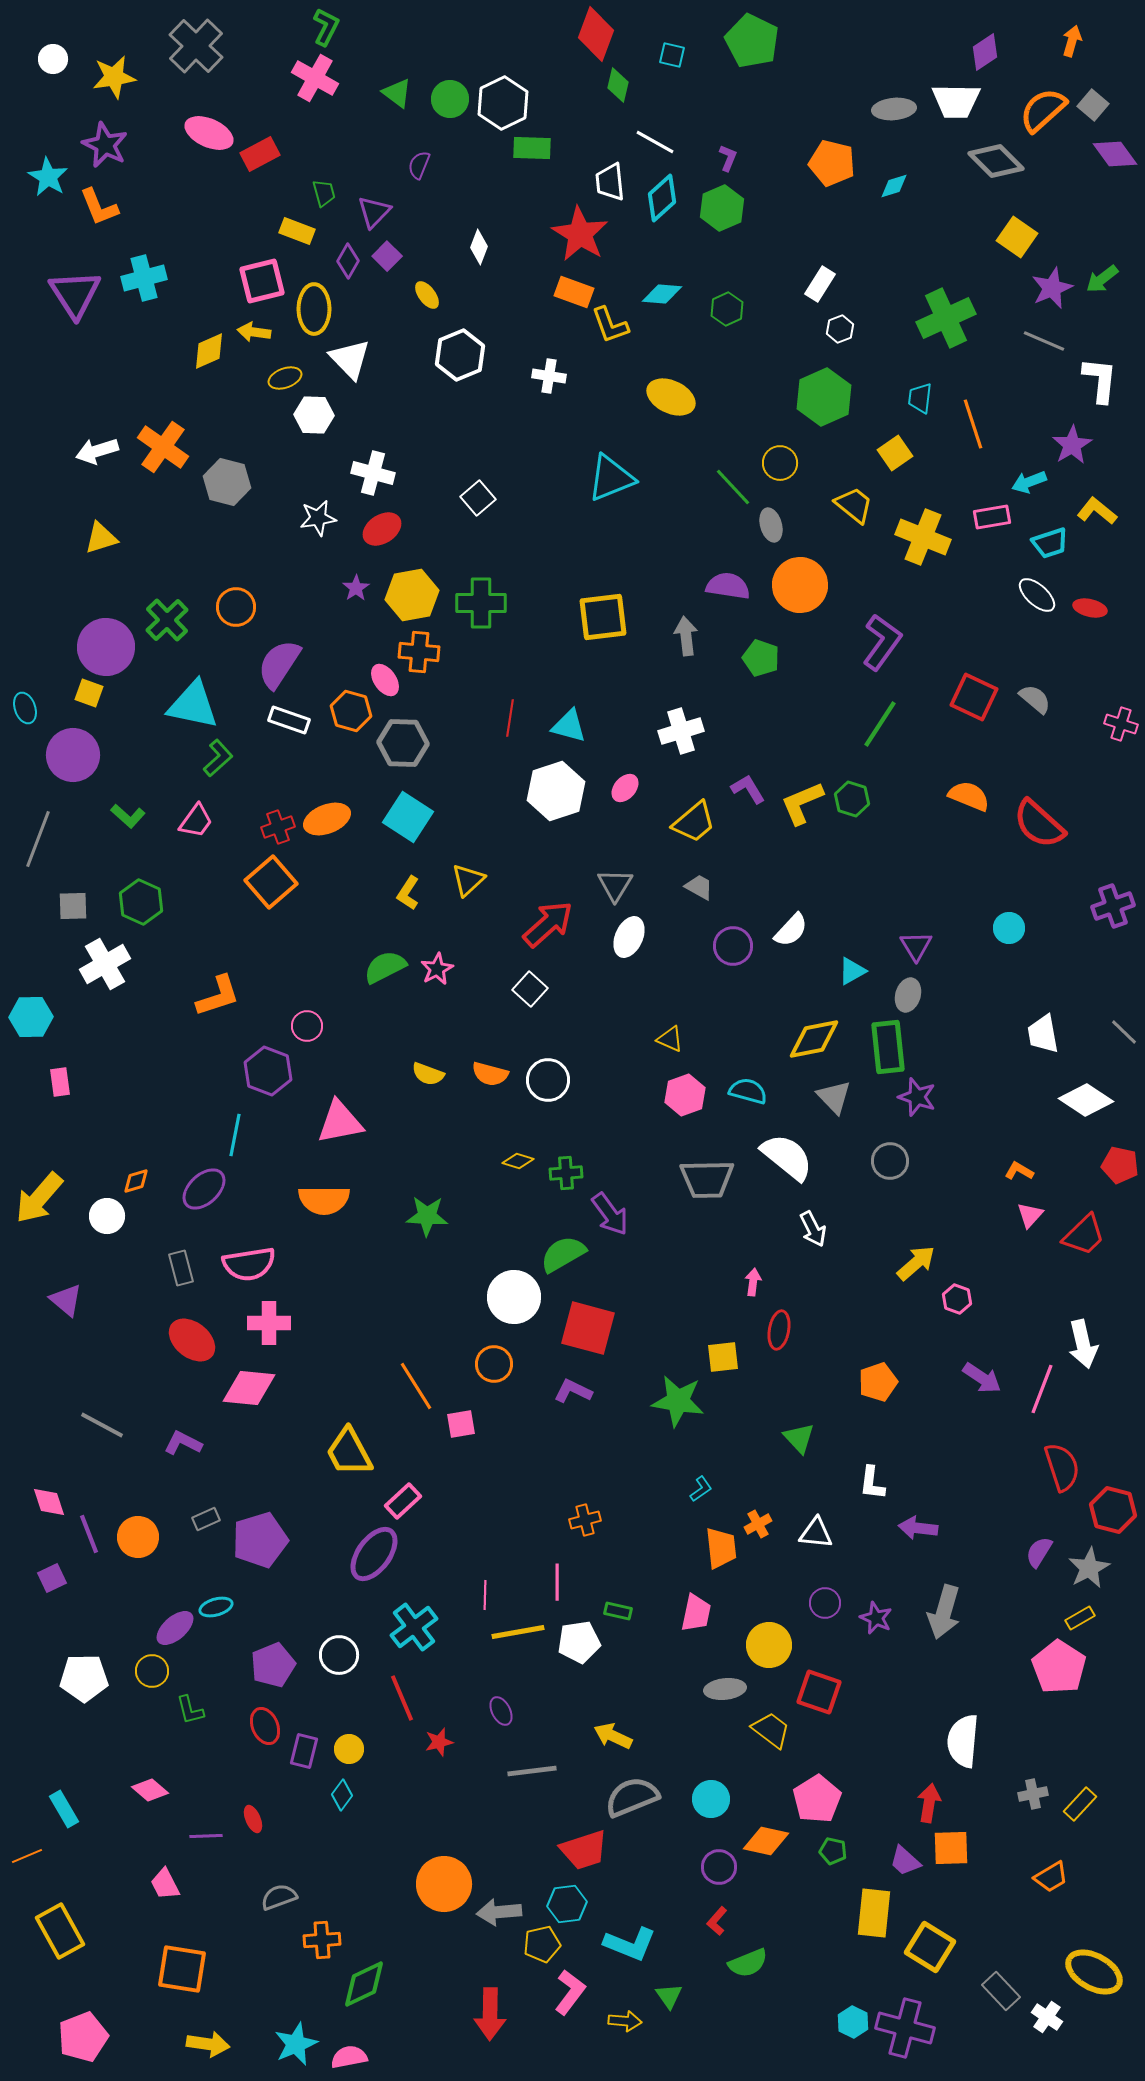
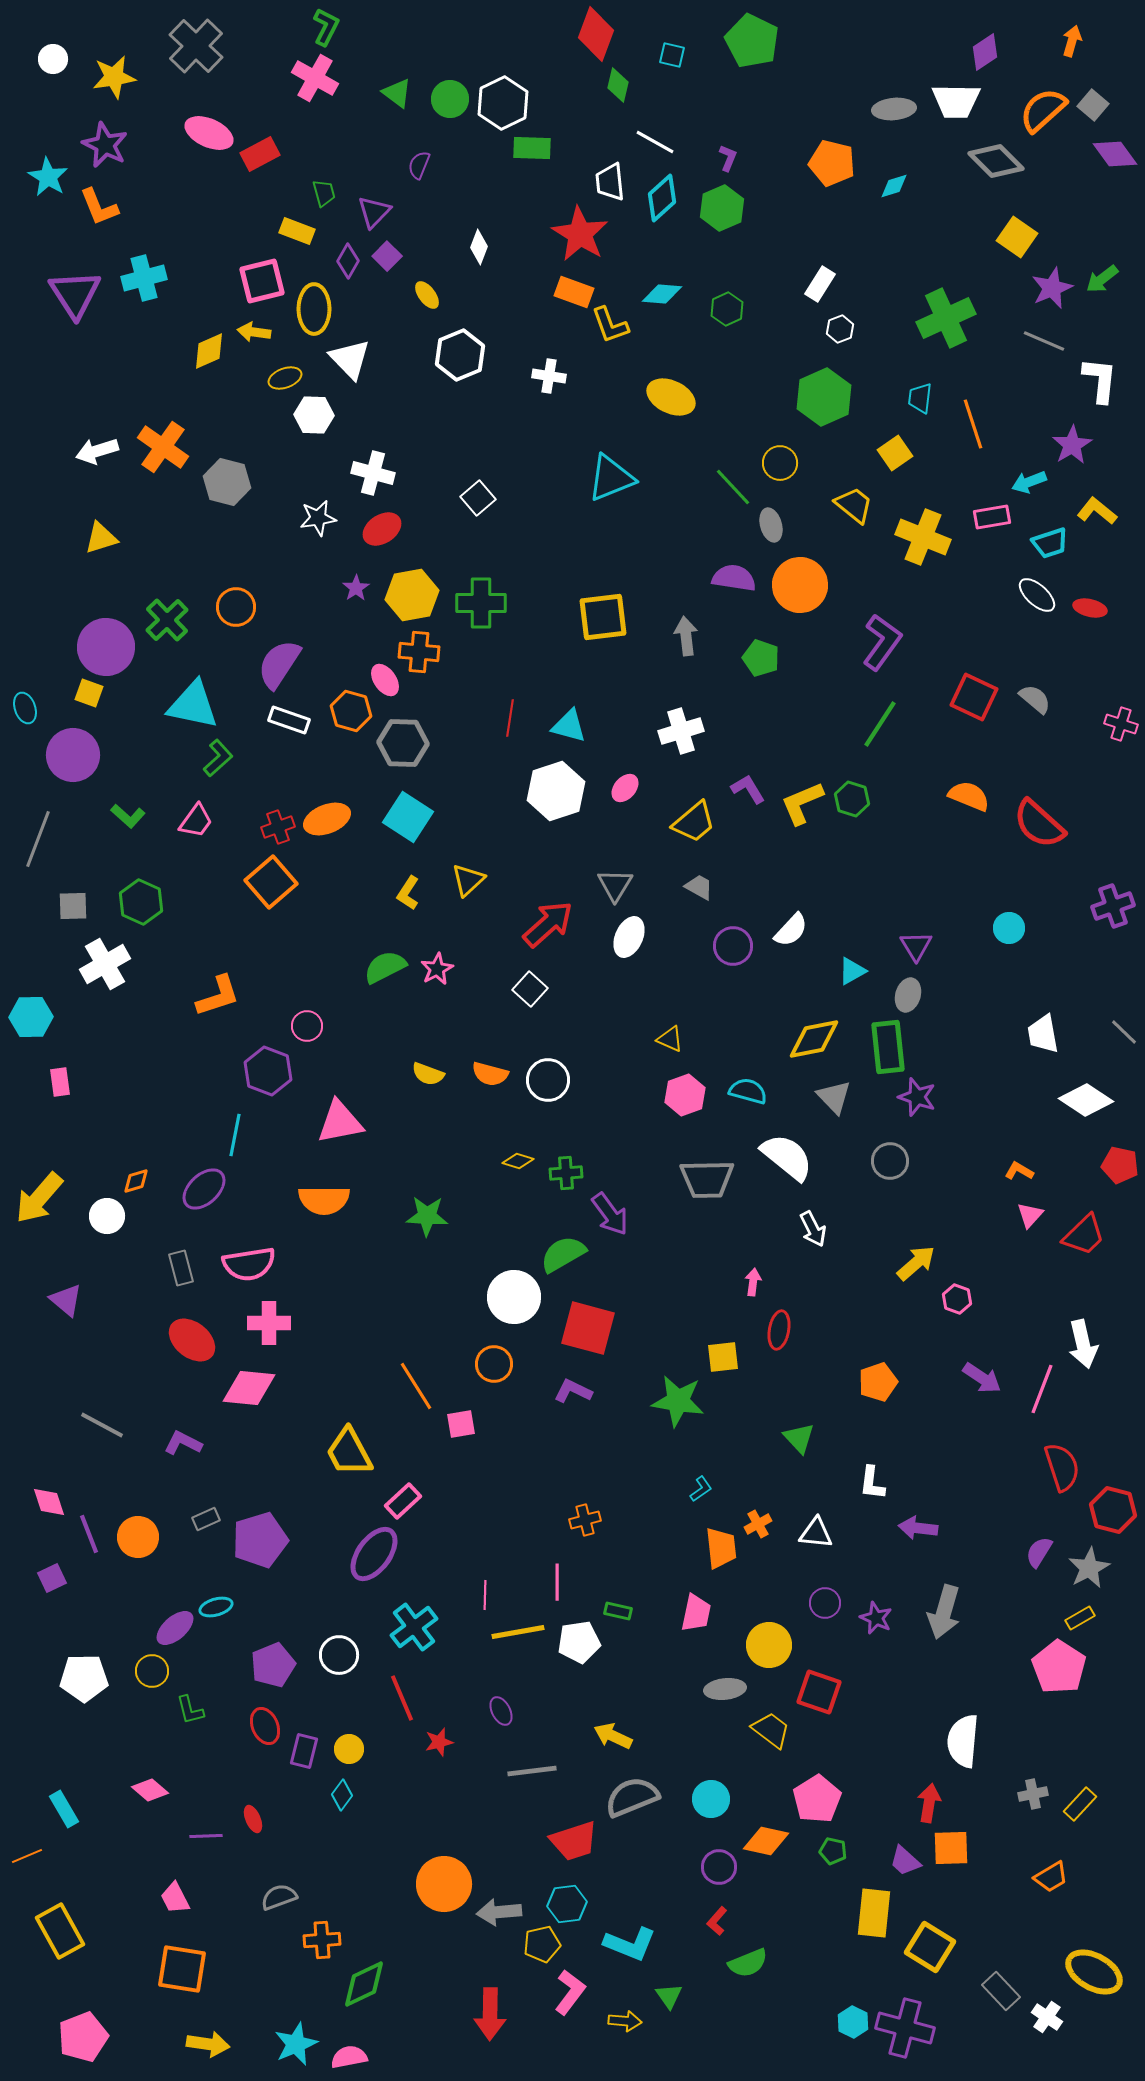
purple semicircle at (728, 586): moved 6 px right, 8 px up
red trapezoid at (584, 1850): moved 10 px left, 9 px up
pink trapezoid at (165, 1884): moved 10 px right, 14 px down
